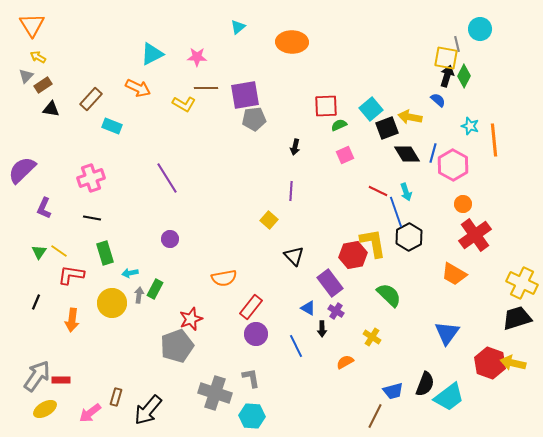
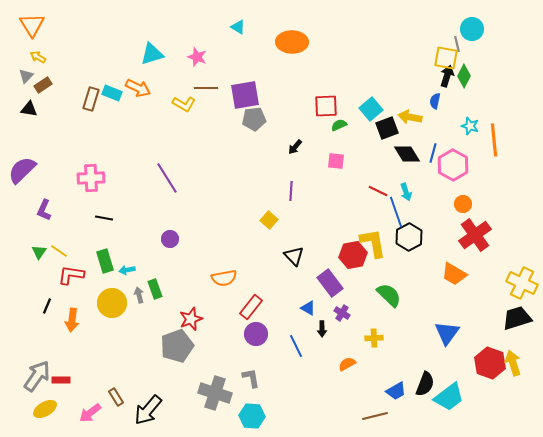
cyan triangle at (238, 27): rotated 49 degrees counterclockwise
cyan circle at (480, 29): moved 8 px left
cyan triangle at (152, 54): rotated 10 degrees clockwise
pink star at (197, 57): rotated 18 degrees clockwise
brown rectangle at (91, 99): rotated 25 degrees counterclockwise
blue semicircle at (438, 100): moved 3 px left, 1 px down; rotated 119 degrees counterclockwise
black triangle at (51, 109): moved 22 px left
cyan rectangle at (112, 126): moved 33 px up
black arrow at (295, 147): rotated 28 degrees clockwise
pink square at (345, 155): moved 9 px left, 6 px down; rotated 30 degrees clockwise
pink cross at (91, 178): rotated 16 degrees clockwise
purple L-shape at (44, 208): moved 2 px down
black line at (92, 218): moved 12 px right
green rectangle at (105, 253): moved 8 px down
cyan arrow at (130, 273): moved 3 px left, 3 px up
green rectangle at (155, 289): rotated 48 degrees counterclockwise
gray arrow at (139, 295): rotated 21 degrees counterclockwise
black line at (36, 302): moved 11 px right, 4 px down
purple cross at (336, 311): moved 6 px right, 2 px down
yellow cross at (372, 337): moved 2 px right, 1 px down; rotated 36 degrees counterclockwise
orange semicircle at (345, 362): moved 2 px right, 2 px down
yellow arrow at (513, 363): rotated 60 degrees clockwise
blue trapezoid at (393, 391): moved 3 px right; rotated 15 degrees counterclockwise
brown rectangle at (116, 397): rotated 48 degrees counterclockwise
brown line at (375, 416): rotated 50 degrees clockwise
